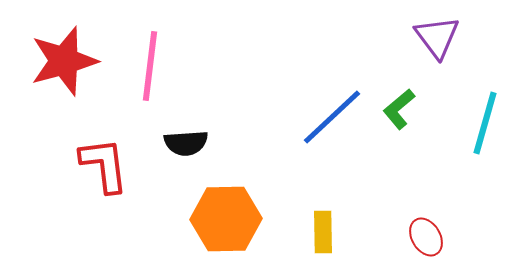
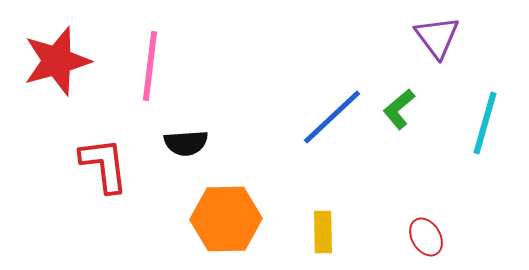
red star: moved 7 px left
